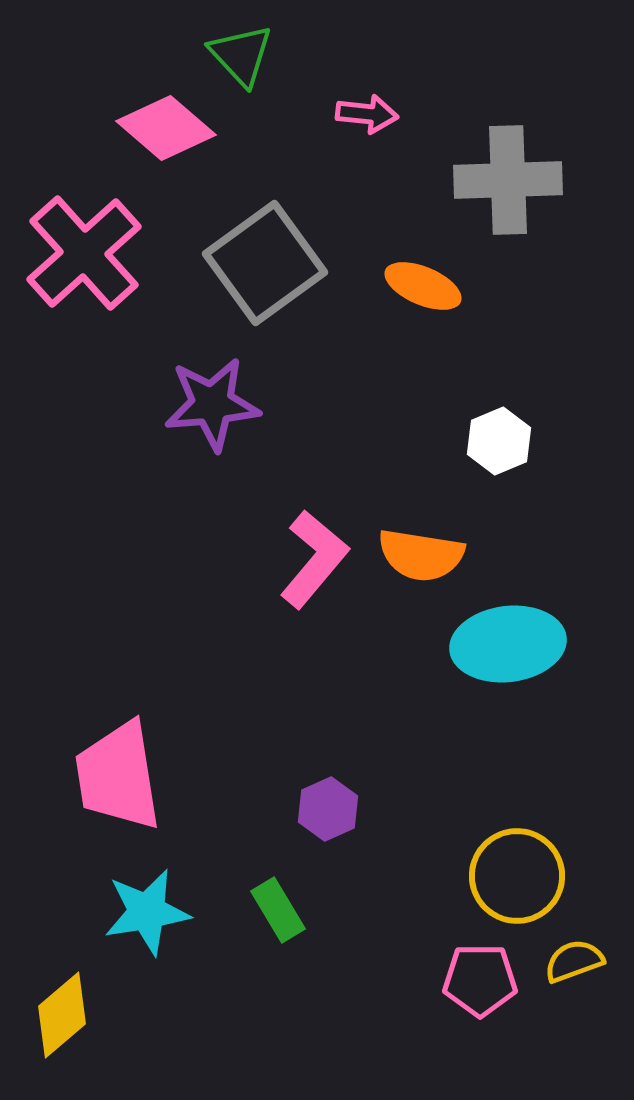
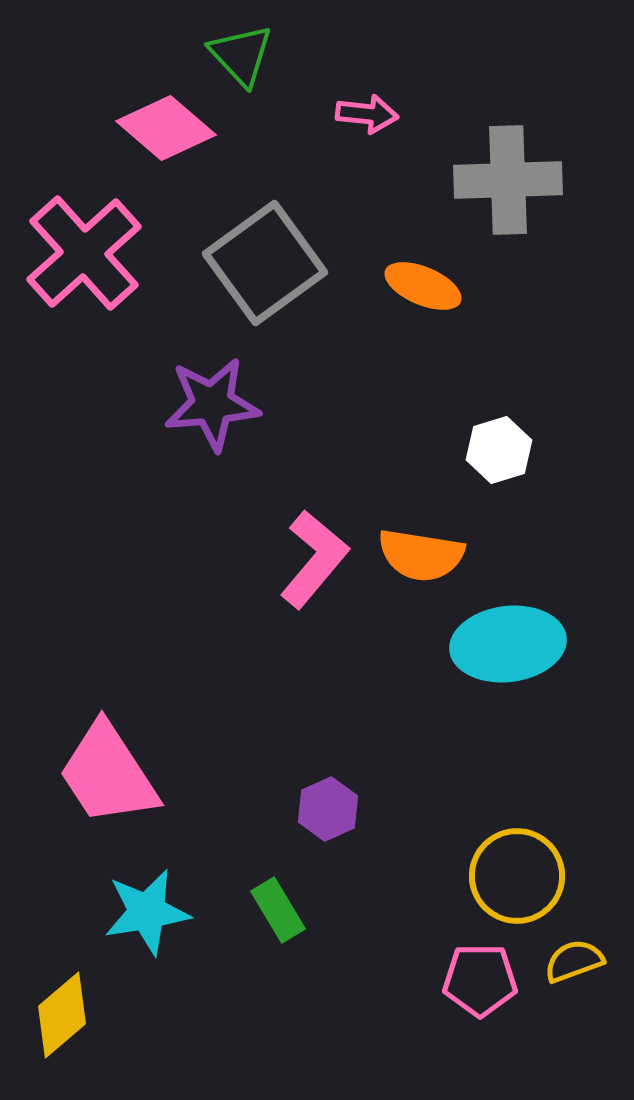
white hexagon: moved 9 px down; rotated 6 degrees clockwise
pink trapezoid: moved 10 px left, 2 px up; rotated 24 degrees counterclockwise
